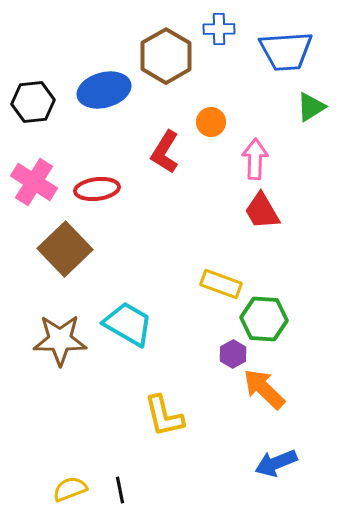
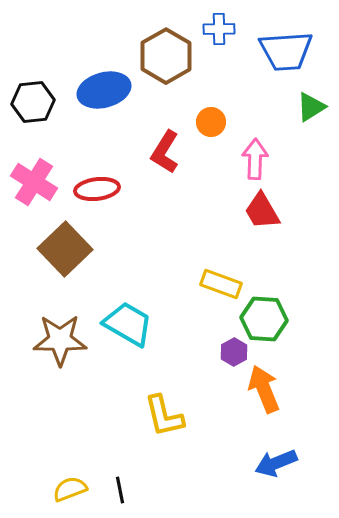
purple hexagon: moved 1 px right, 2 px up
orange arrow: rotated 24 degrees clockwise
